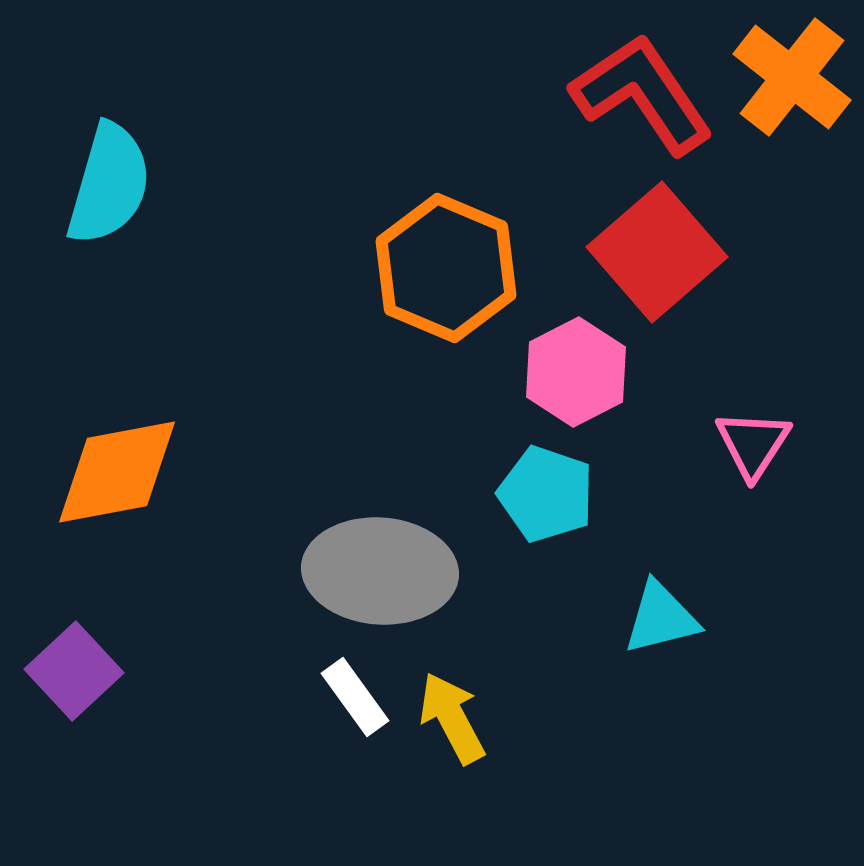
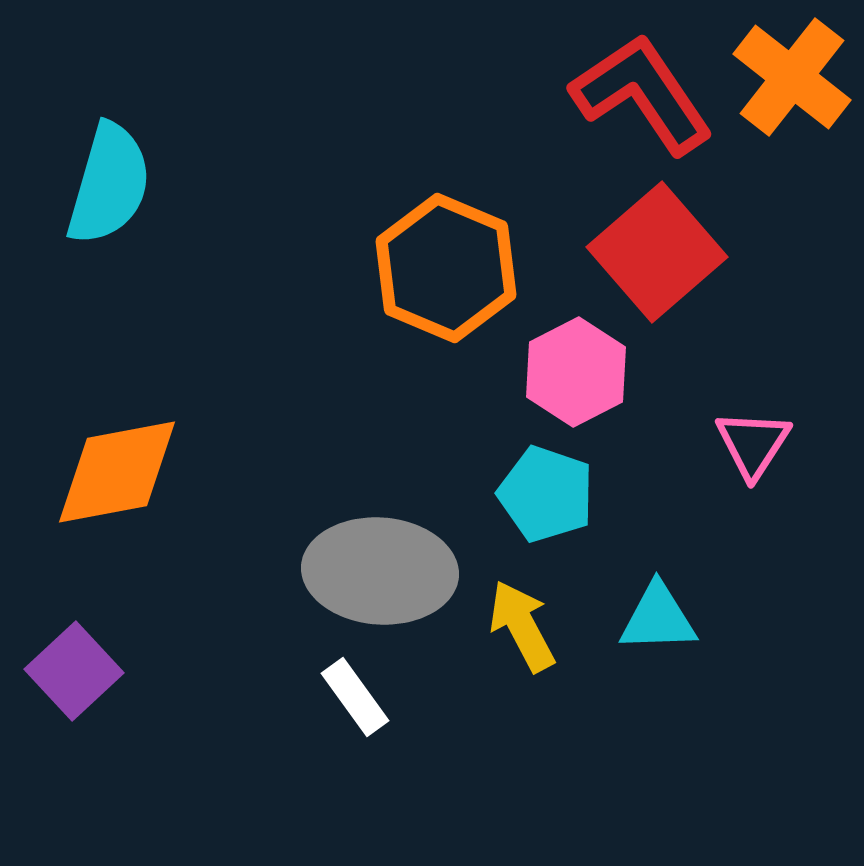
cyan triangle: moved 3 px left; rotated 12 degrees clockwise
yellow arrow: moved 70 px right, 92 px up
